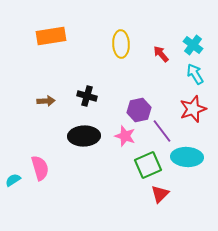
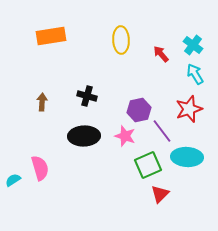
yellow ellipse: moved 4 px up
brown arrow: moved 4 px left, 1 px down; rotated 84 degrees counterclockwise
red star: moved 4 px left
